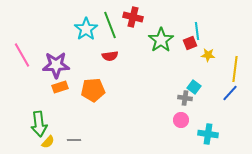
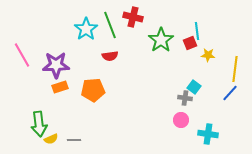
yellow semicircle: moved 3 px right, 3 px up; rotated 24 degrees clockwise
